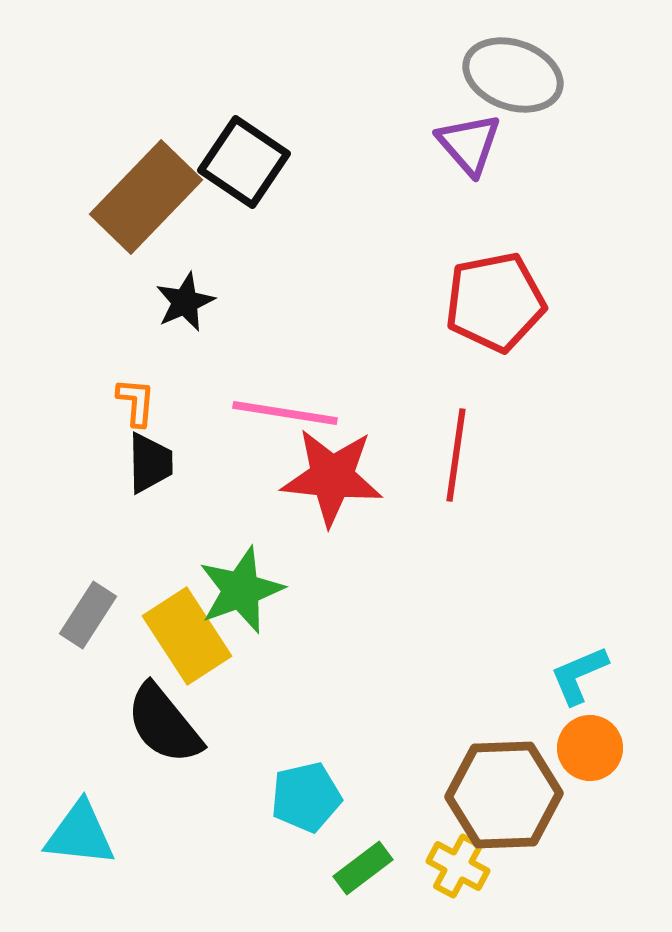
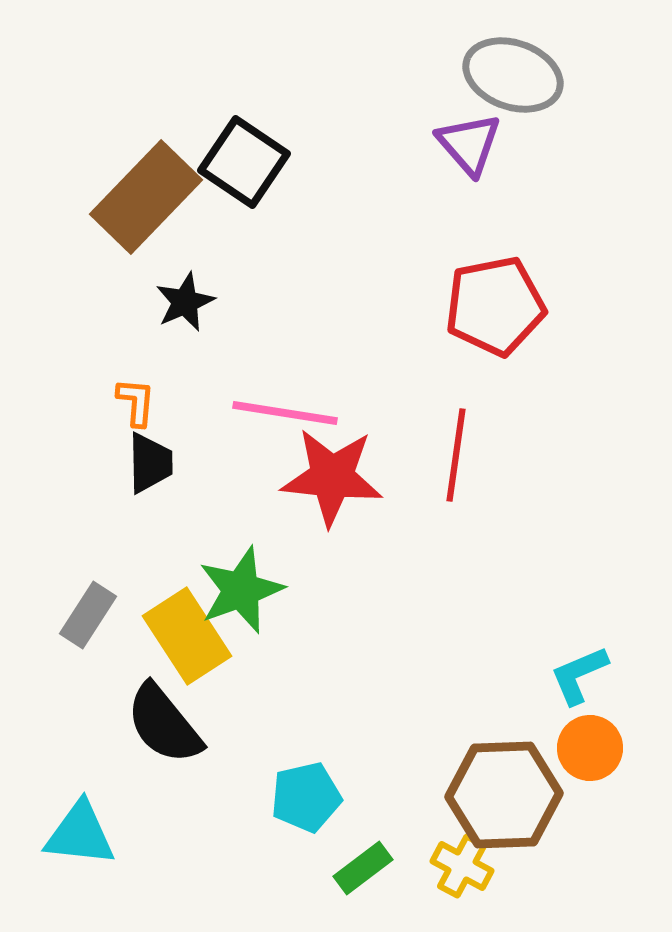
red pentagon: moved 4 px down
yellow cross: moved 4 px right
